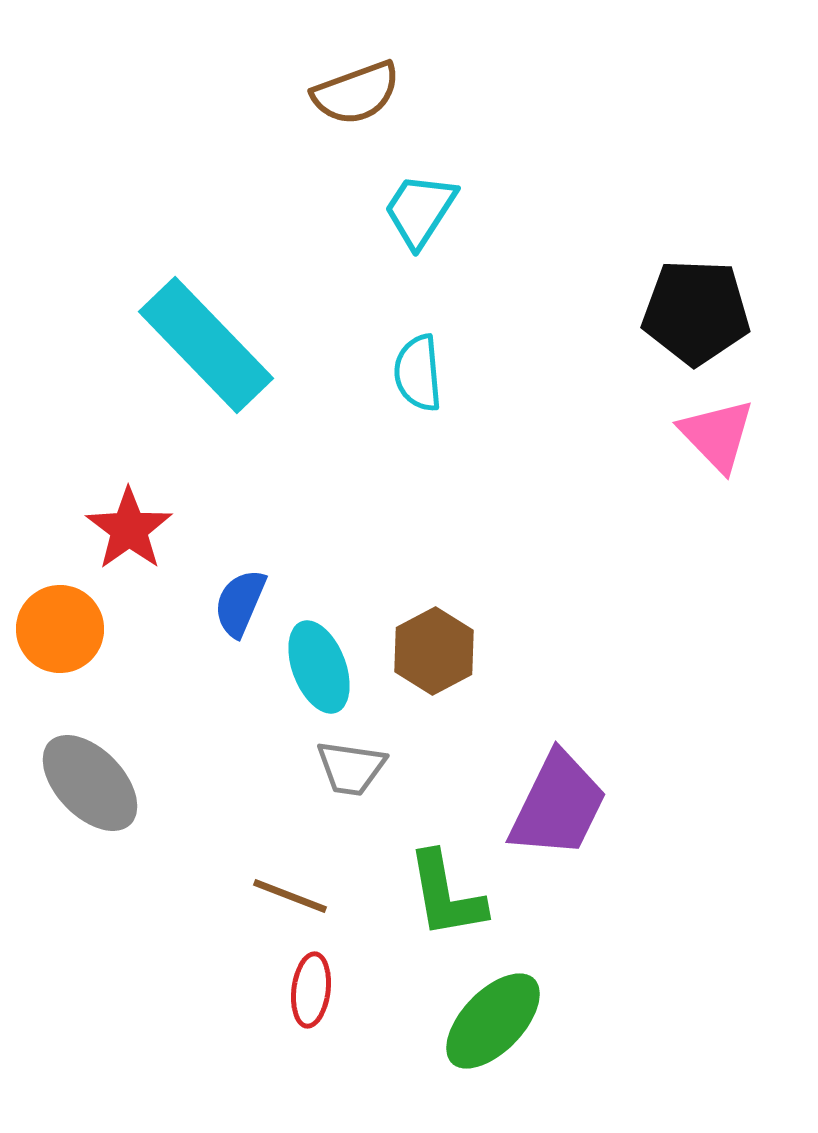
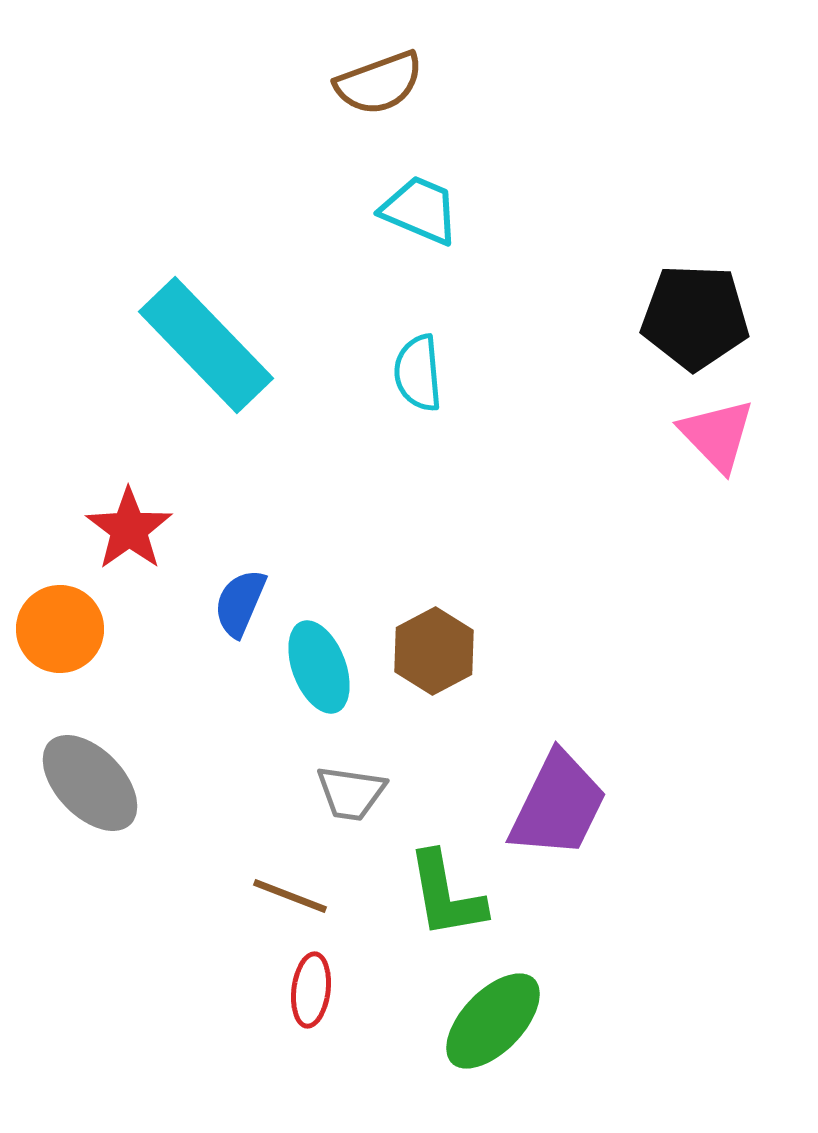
brown semicircle: moved 23 px right, 10 px up
cyan trapezoid: rotated 80 degrees clockwise
black pentagon: moved 1 px left, 5 px down
gray trapezoid: moved 25 px down
